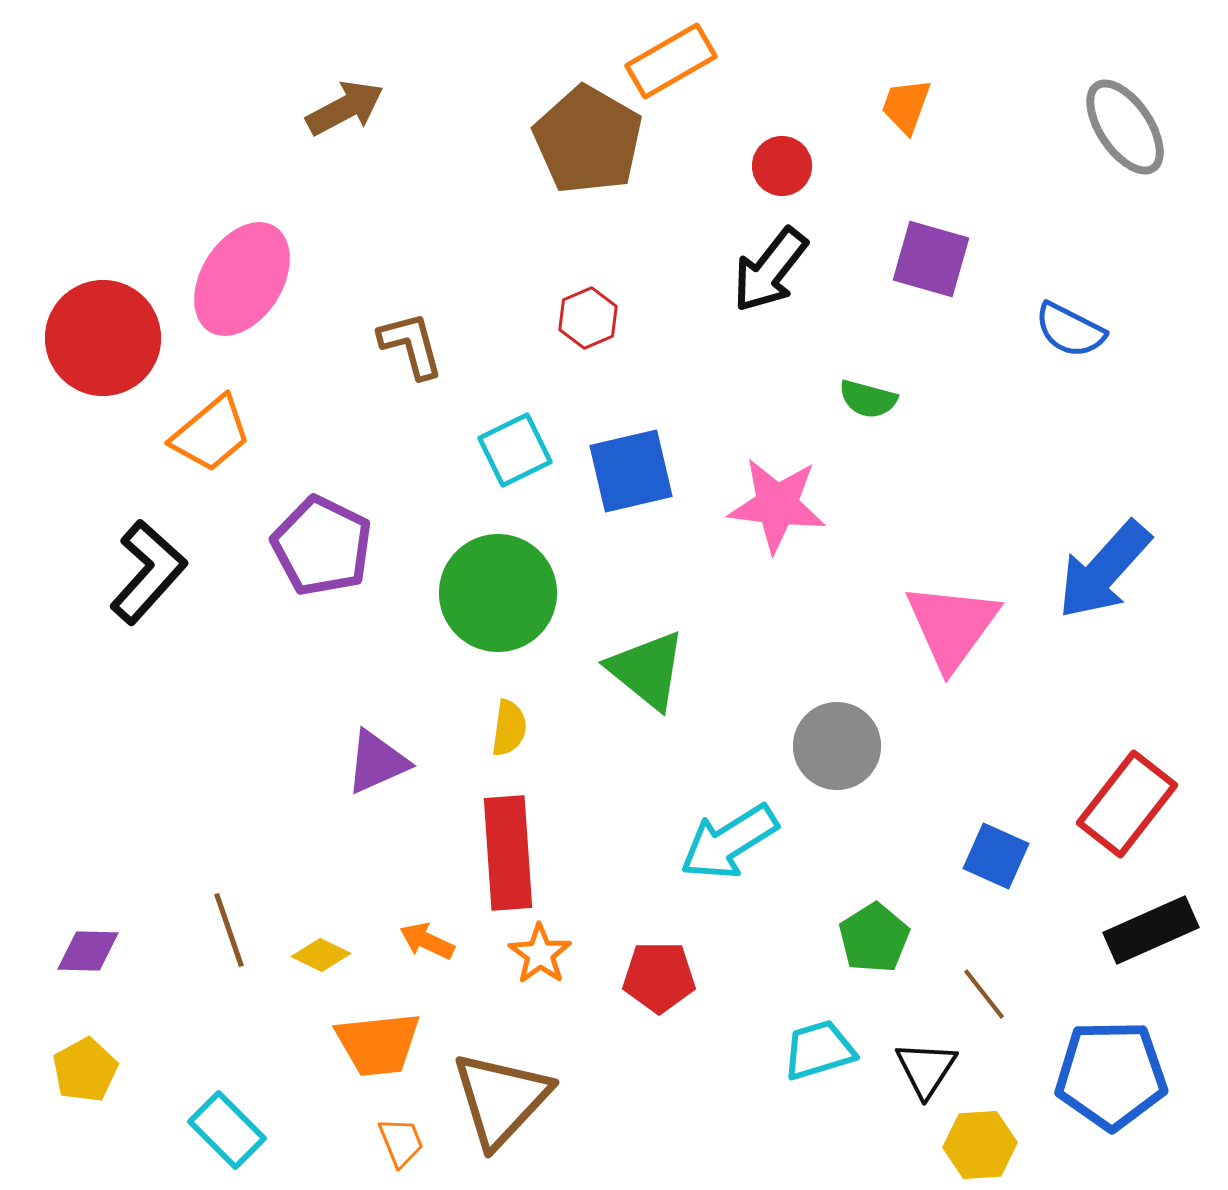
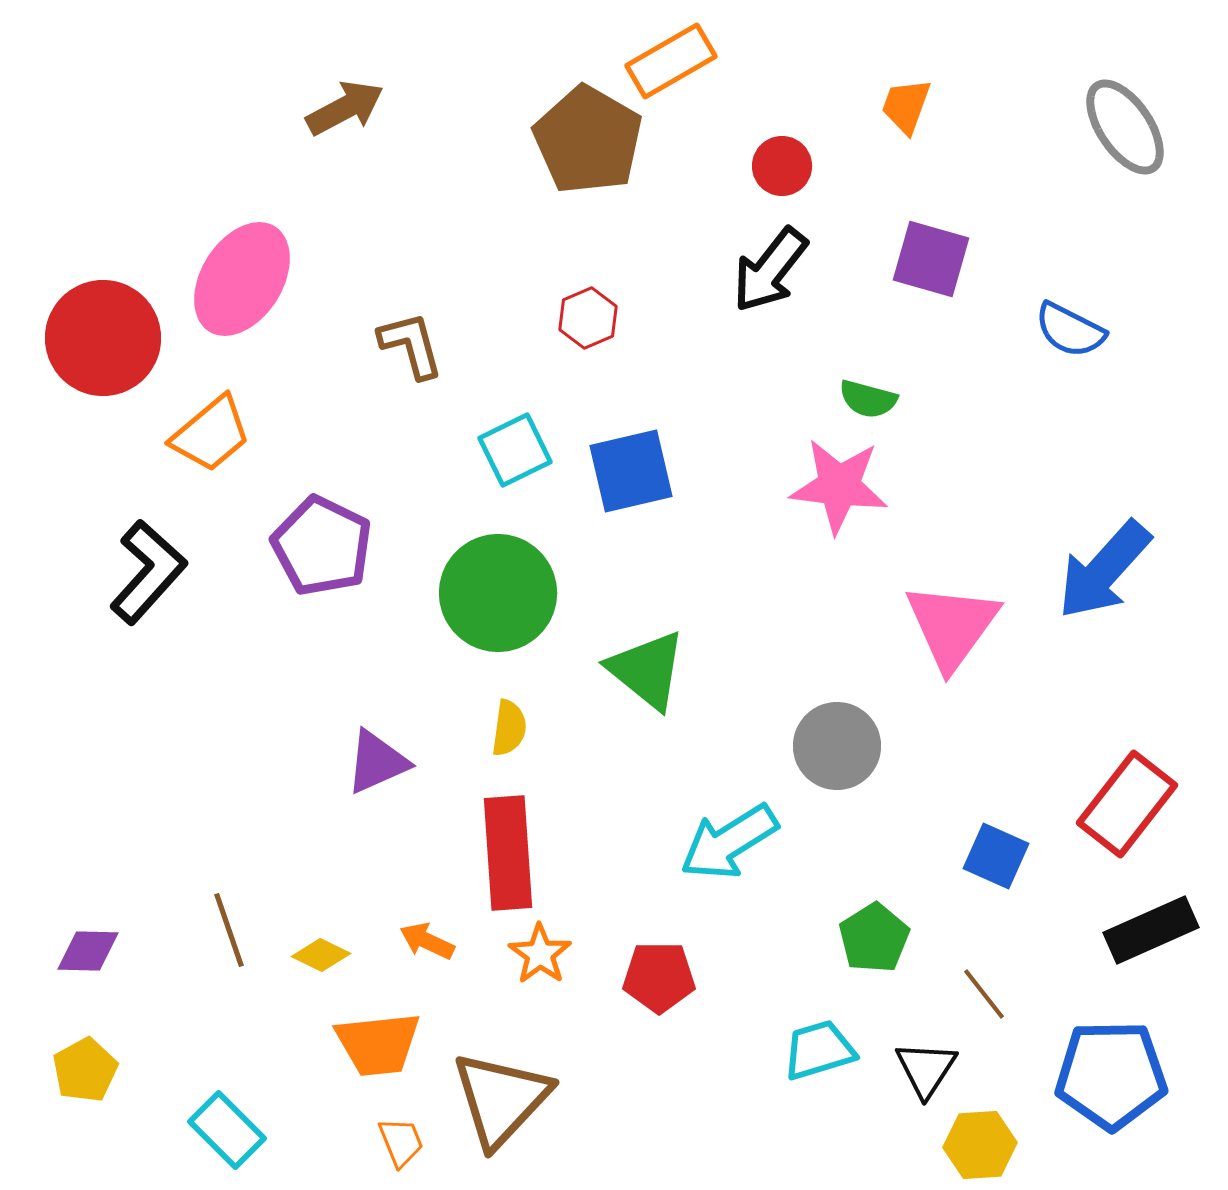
pink star at (777, 505): moved 62 px right, 19 px up
